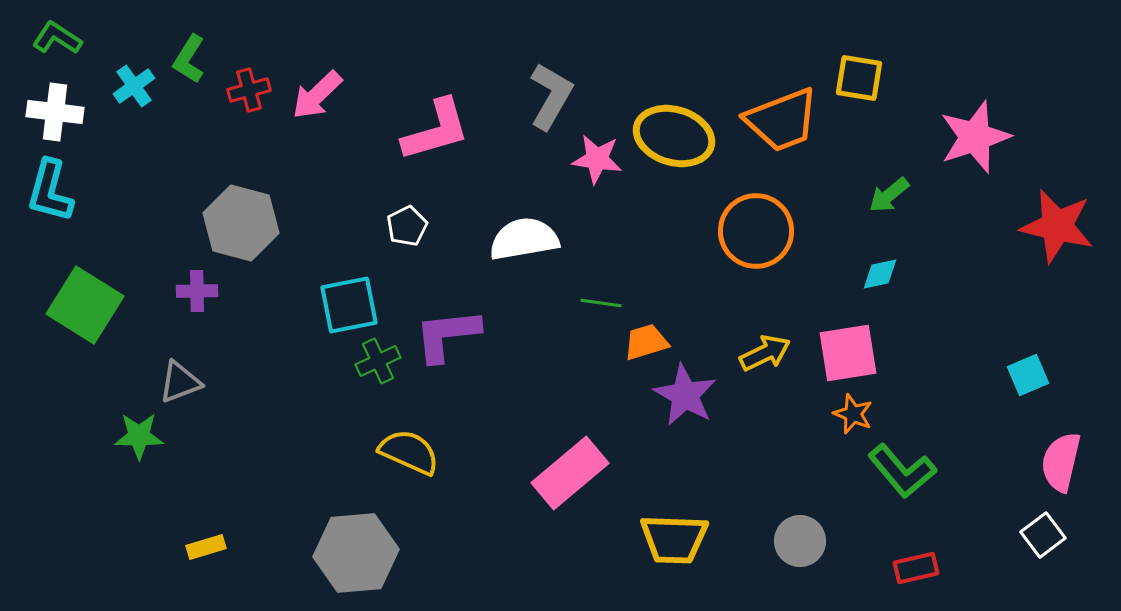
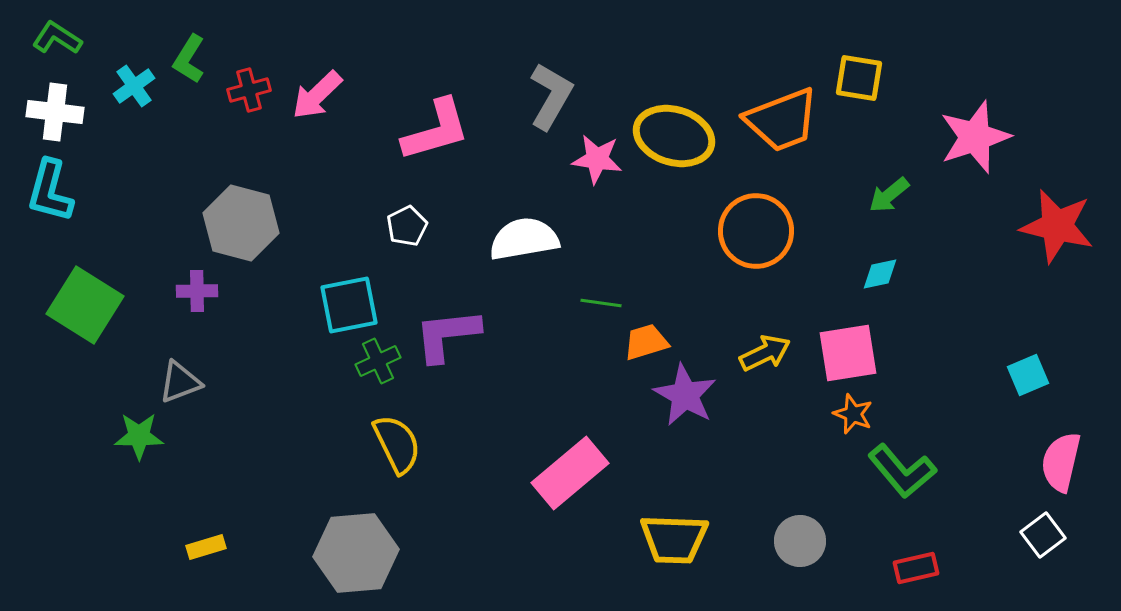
yellow semicircle at (409, 452): moved 12 px left, 8 px up; rotated 40 degrees clockwise
